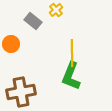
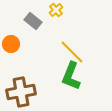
yellow line: moved 1 px up; rotated 44 degrees counterclockwise
